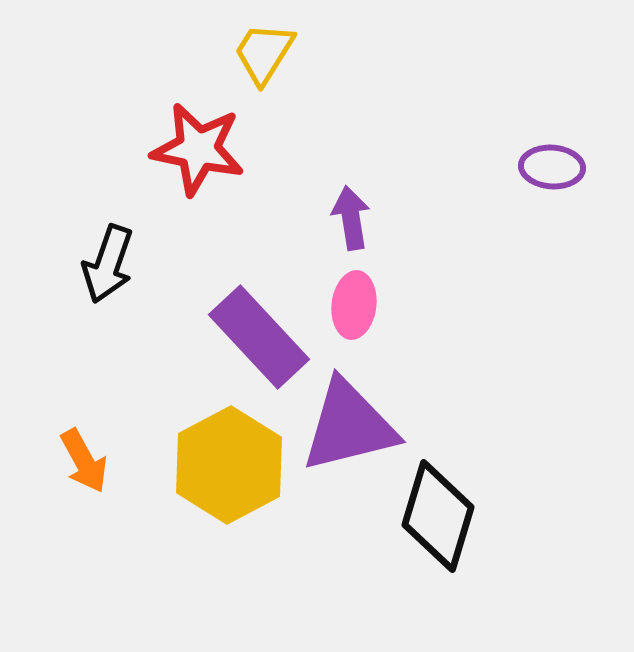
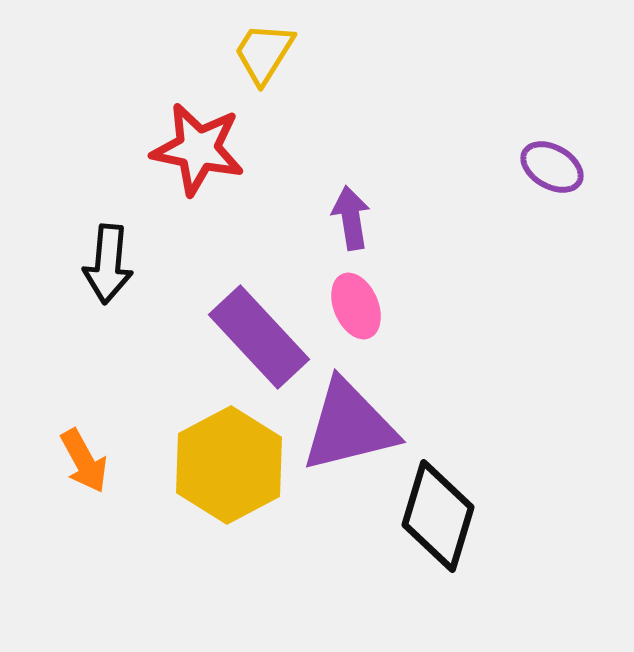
purple ellipse: rotated 26 degrees clockwise
black arrow: rotated 14 degrees counterclockwise
pink ellipse: moved 2 px right, 1 px down; rotated 30 degrees counterclockwise
